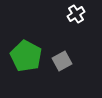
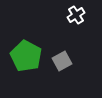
white cross: moved 1 px down
